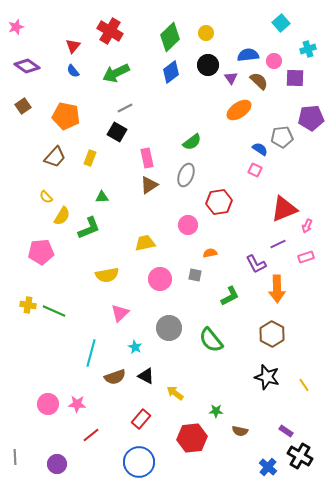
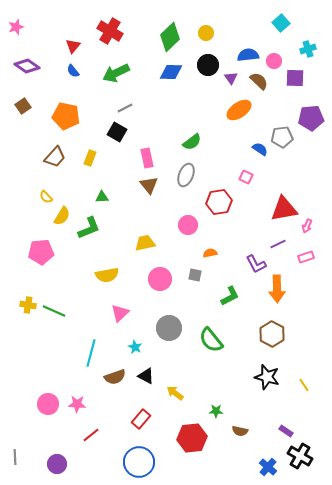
blue diamond at (171, 72): rotated 40 degrees clockwise
pink square at (255, 170): moved 9 px left, 7 px down
brown triangle at (149, 185): rotated 36 degrees counterclockwise
red triangle at (284, 209): rotated 12 degrees clockwise
